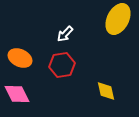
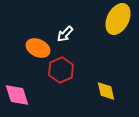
orange ellipse: moved 18 px right, 10 px up
red hexagon: moved 1 px left, 5 px down; rotated 15 degrees counterclockwise
pink diamond: moved 1 px down; rotated 8 degrees clockwise
